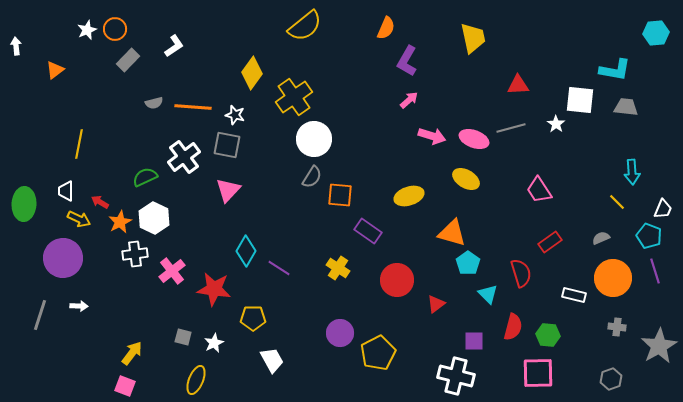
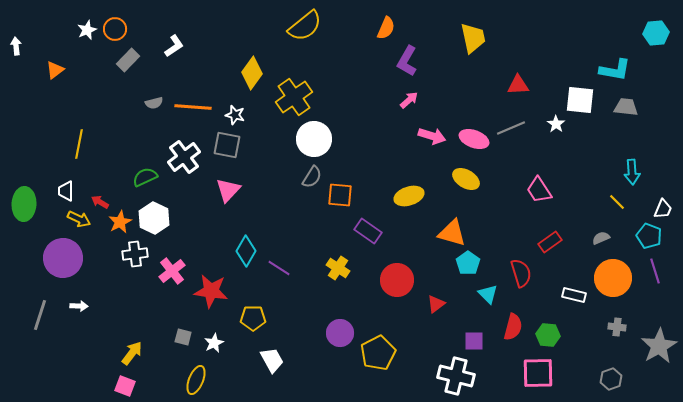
gray line at (511, 128): rotated 8 degrees counterclockwise
red star at (214, 289): moved 3 px left, 2 px down
